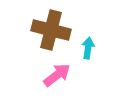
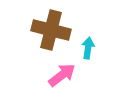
pink arrow: moved 5 px right
